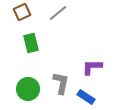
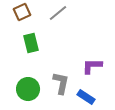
purple L-shape: moved 1 px up
